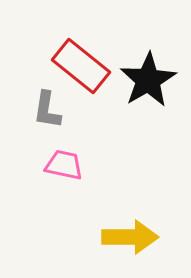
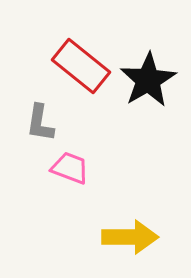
gray L-shape: moved 7 px left, 13 px down
pink trapezoid: moved 6 px right, 3 px down; rotated 9 degrees clockwise
